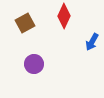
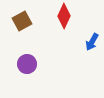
brown square: moved 3 px left, 2 px up
purple circle: moved 7 px left
